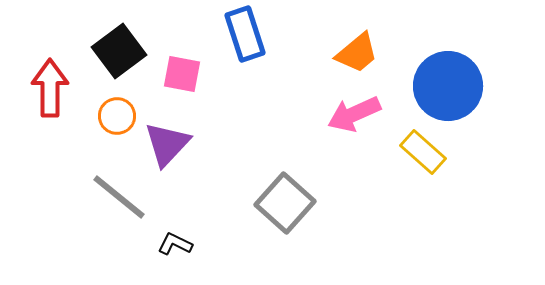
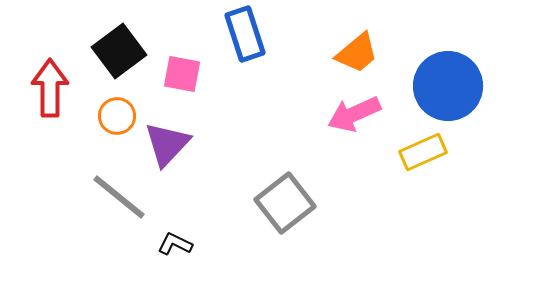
yellow rectangle: rotated 66 degrees counterclockwise
gray square: rotated 10 degrees clockwise
